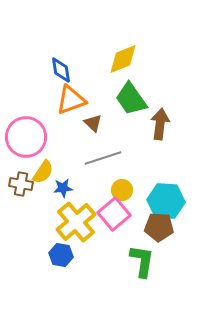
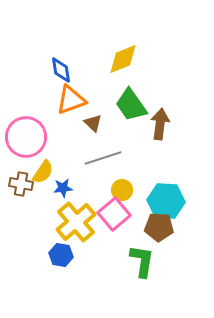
green trapezoid: moved 6 px down
